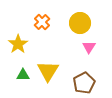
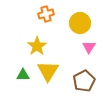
orange cross: moved 4 px right, 8 px up; rotated 28 degrees clockwise
yellow star: moved 19 px right, 2 px down
brown pentagon: moved 2 px up
